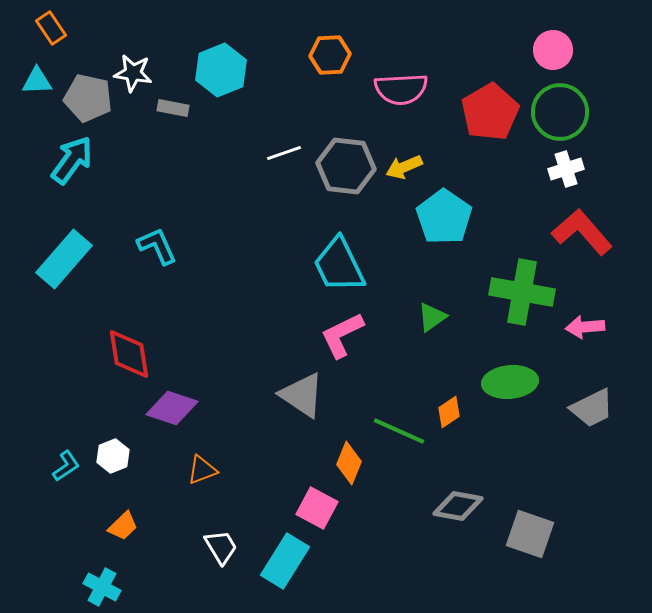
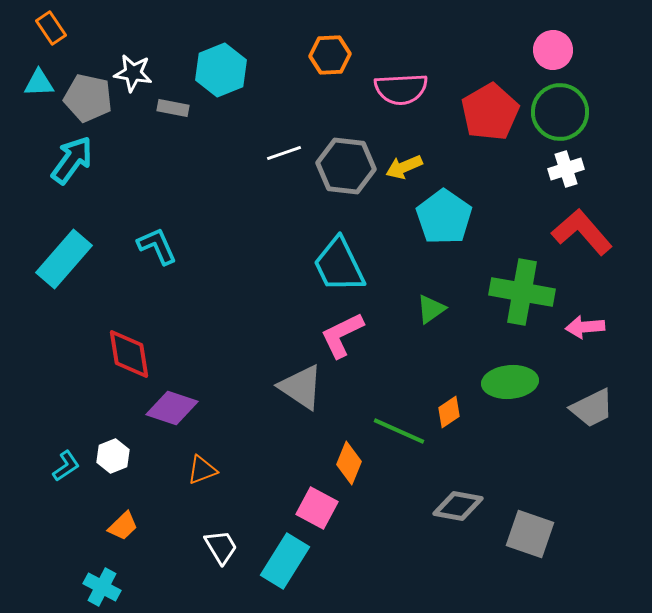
cyan triangle at (37, 81): moved 2 px right, 2 px down
green triangle at (432, 317): moved 1 px left, 8 px up
gray triangle at (302, 395): moved 1 px left, 8 px up
